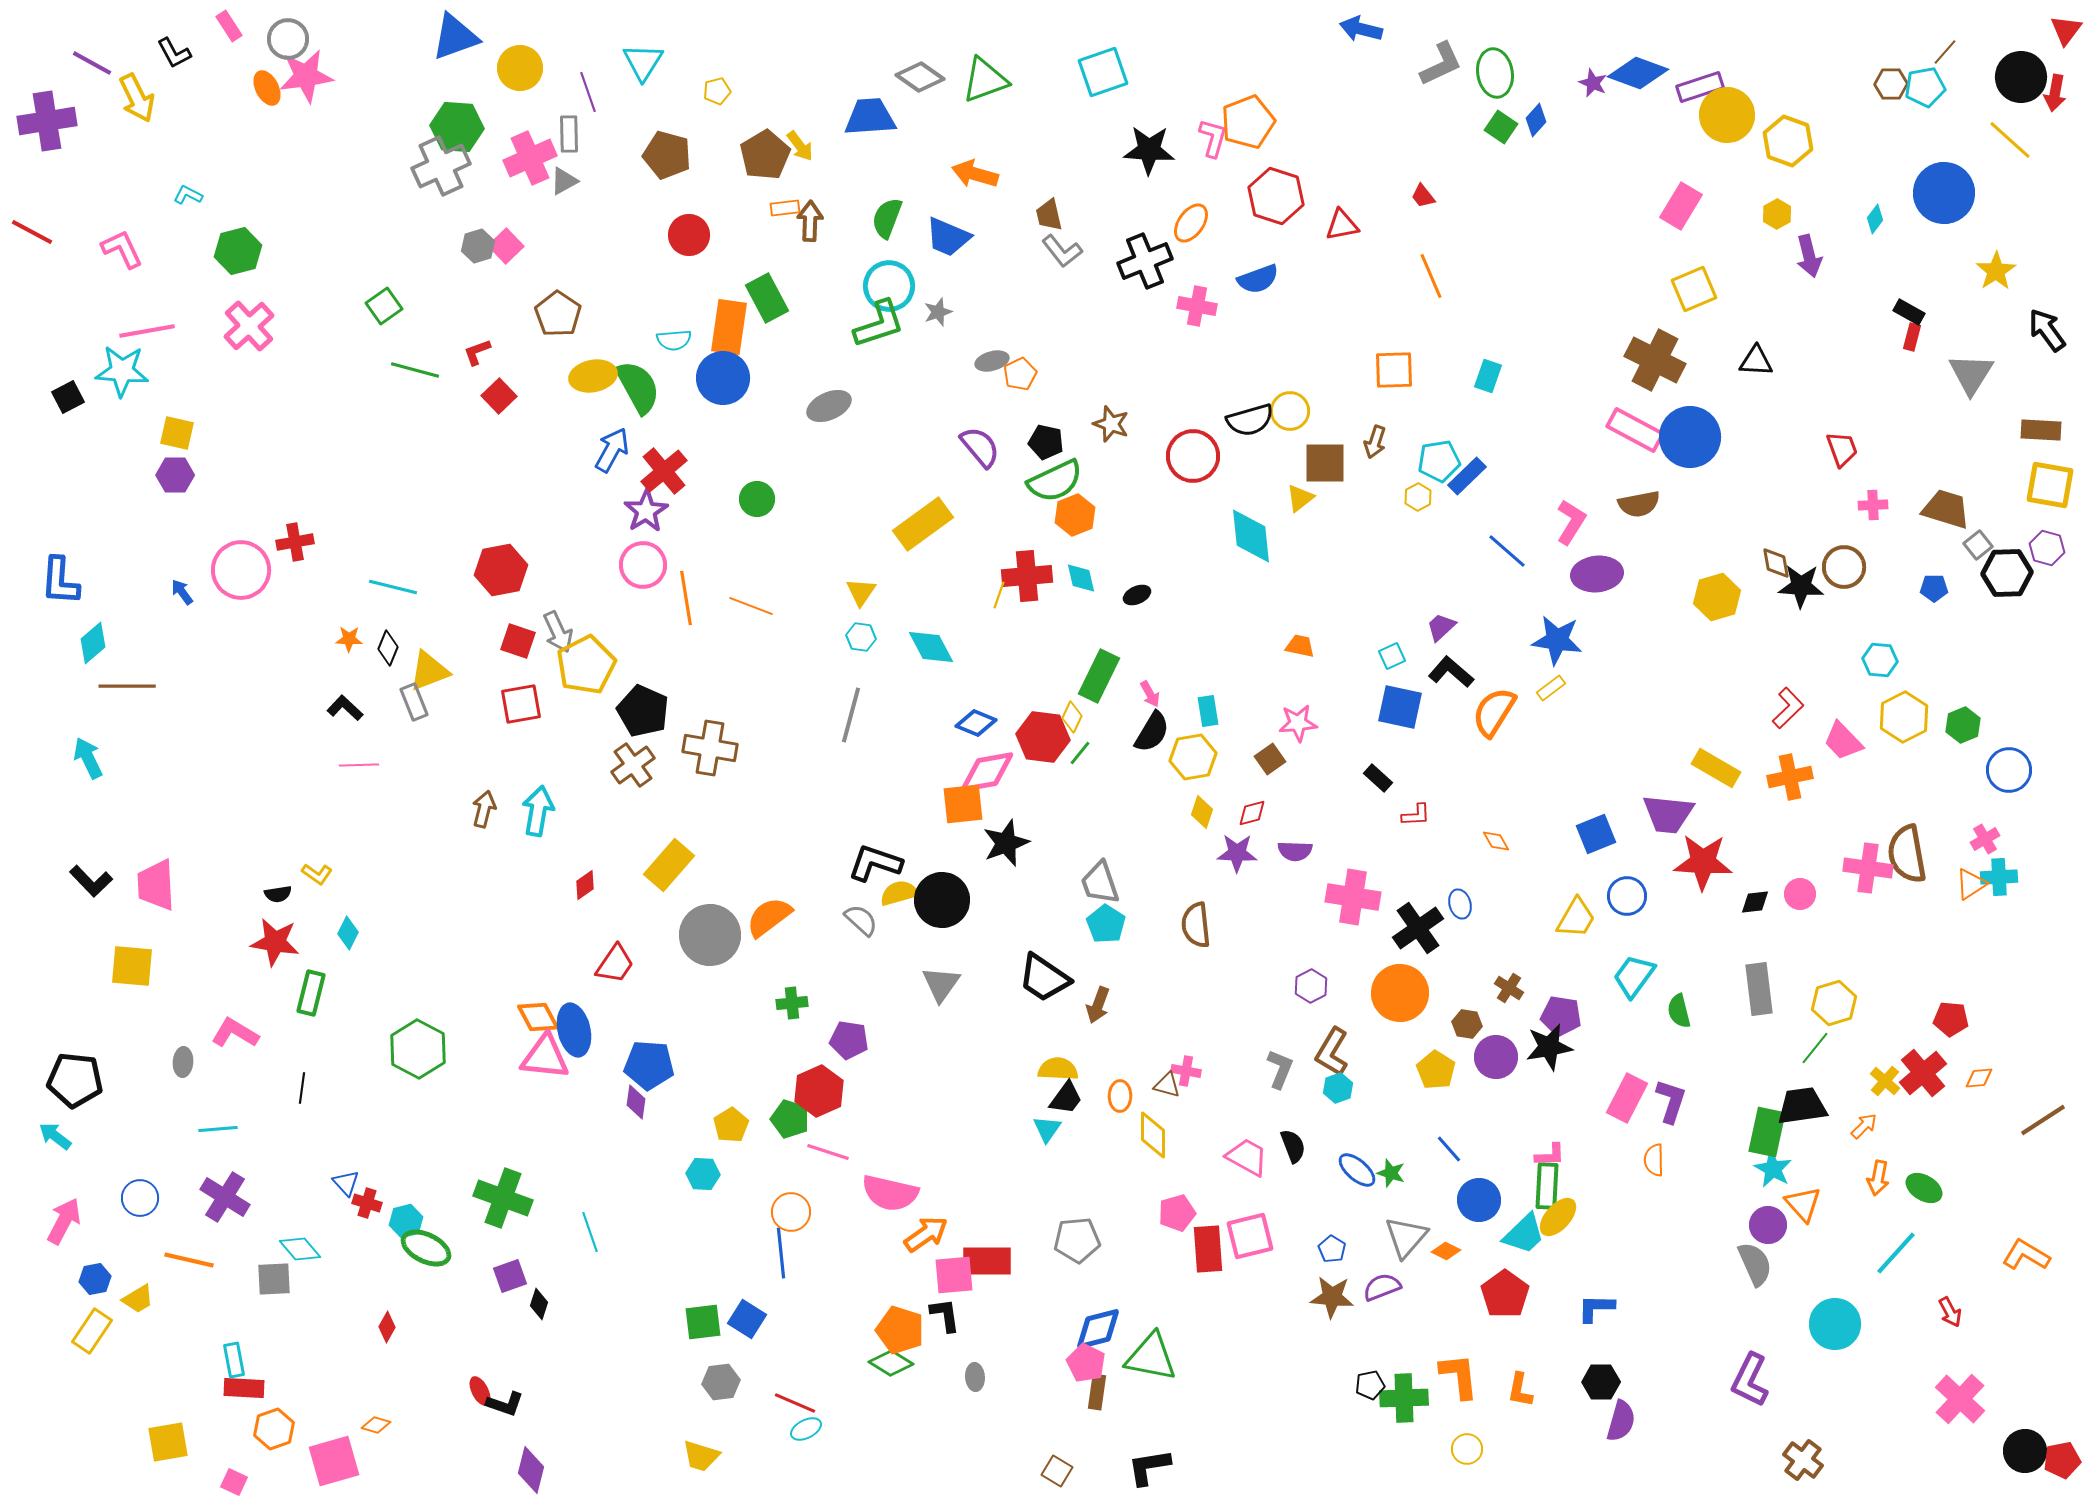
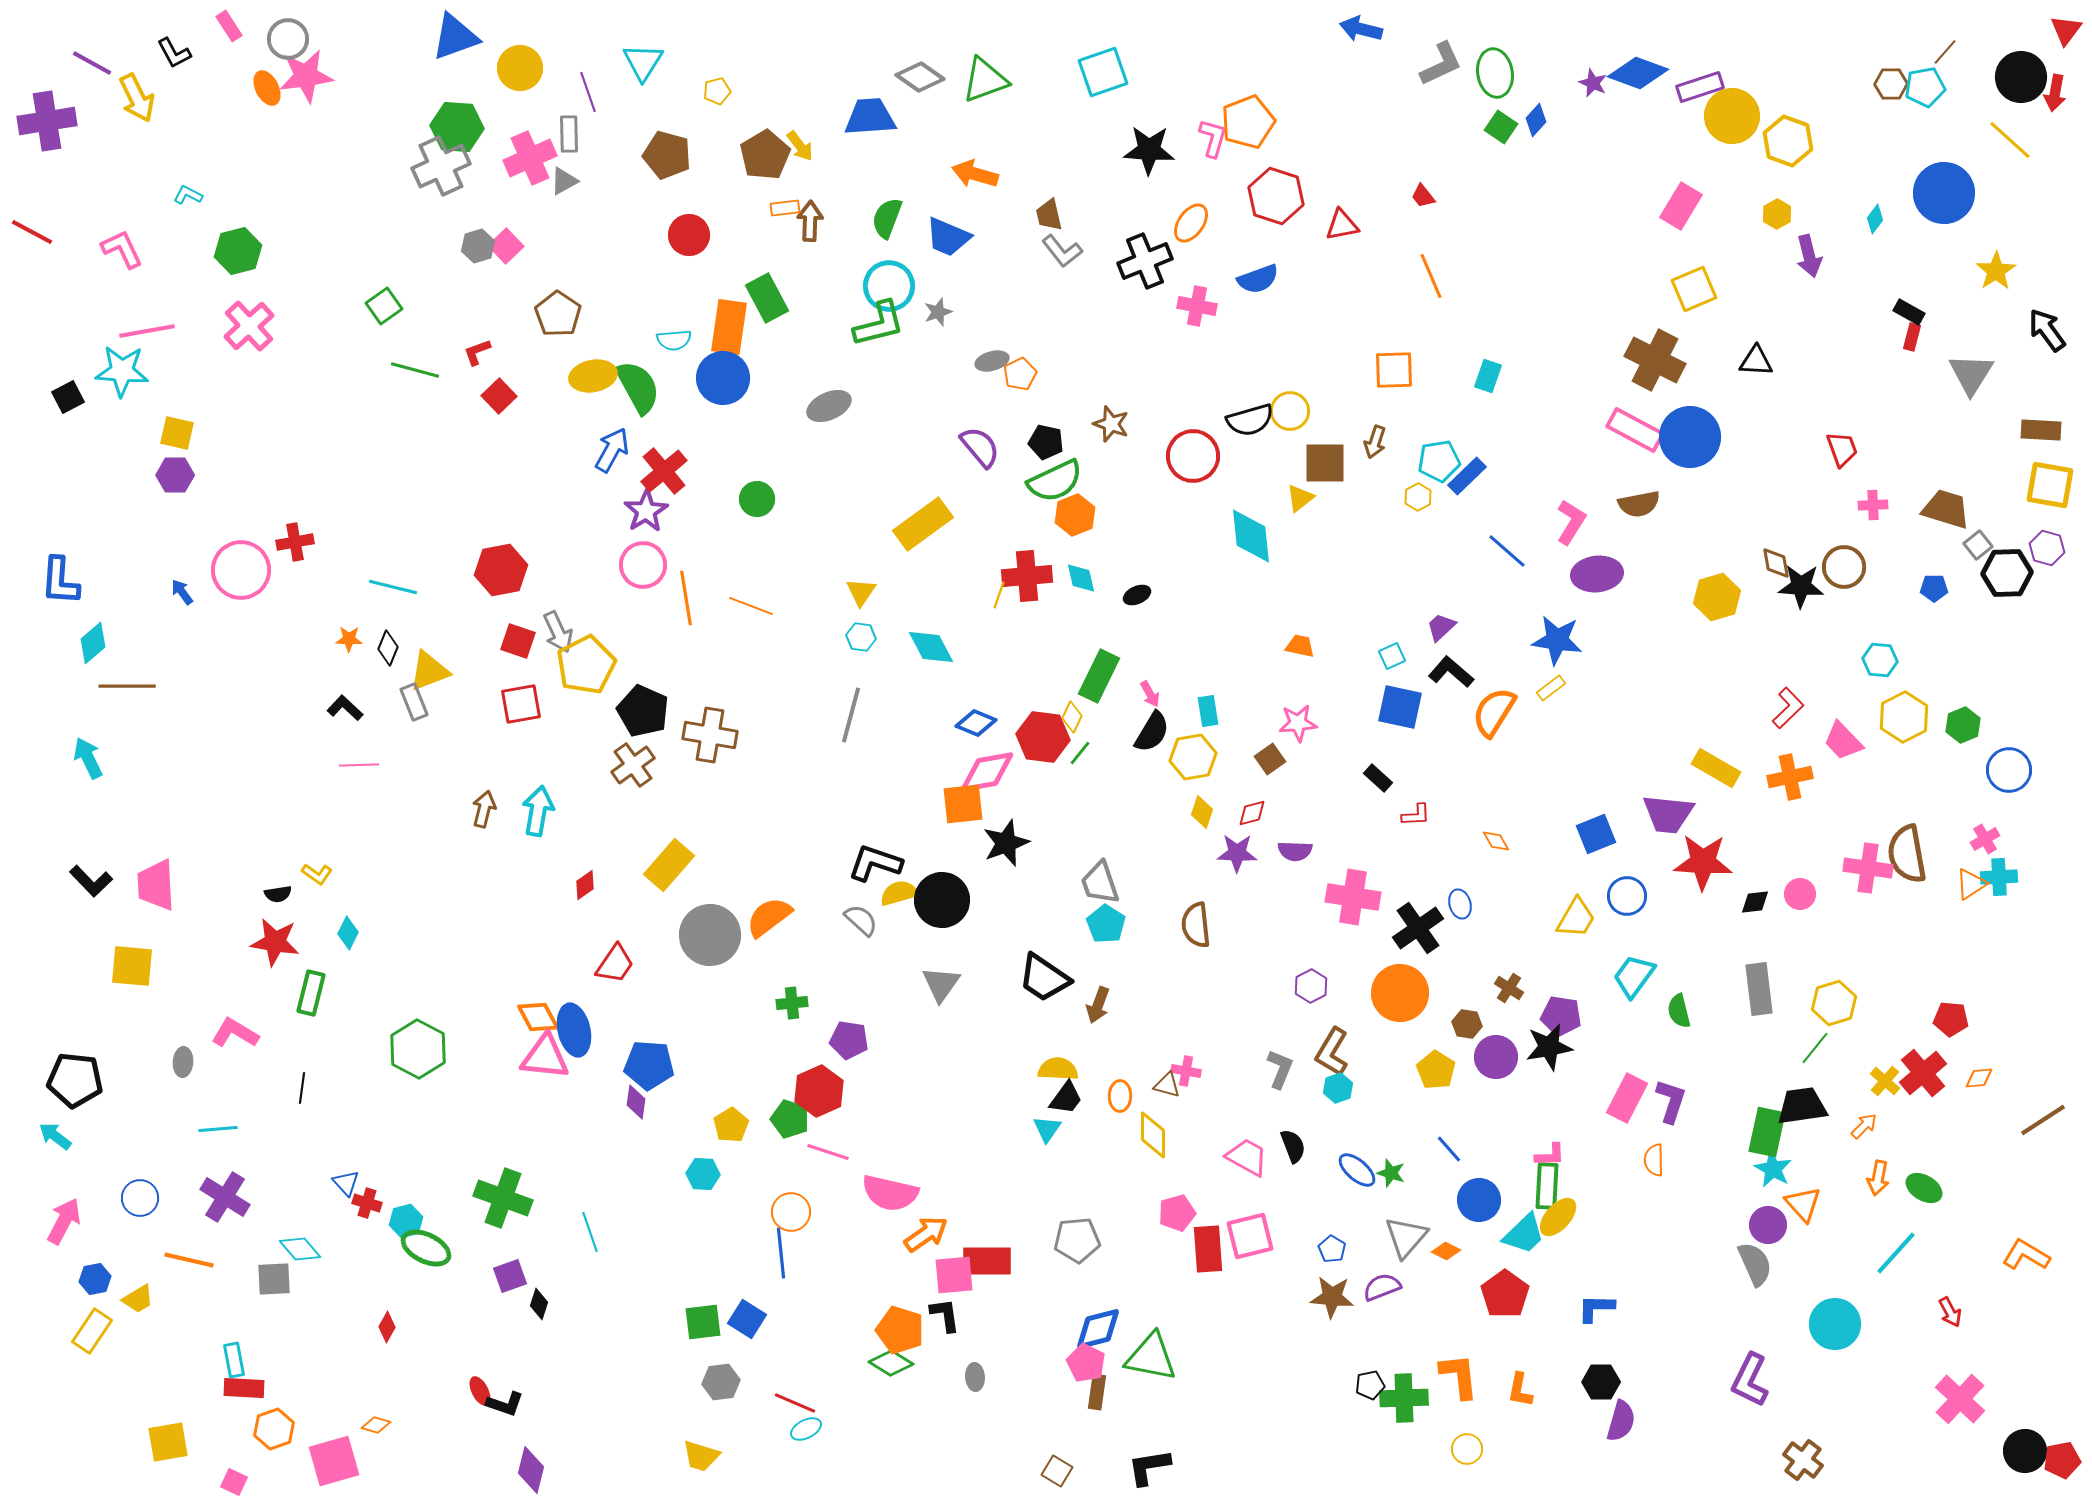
yellow circle at (1727, 115): moved 5 px right, 1 px down
green L-shape at (879, 324): rotated 4 degrees clockwise
brown cross at (710, 748): moved 13 px up
